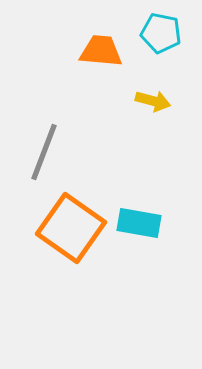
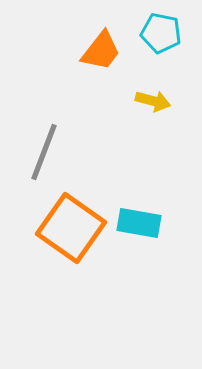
orange trapezoid: rotated 123 degrees clockwise
